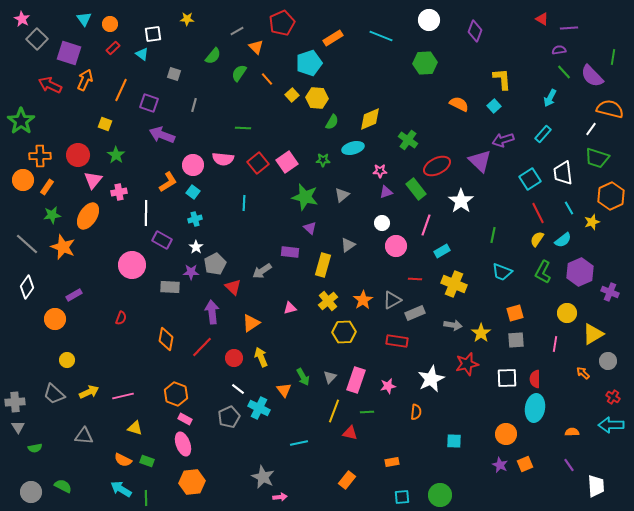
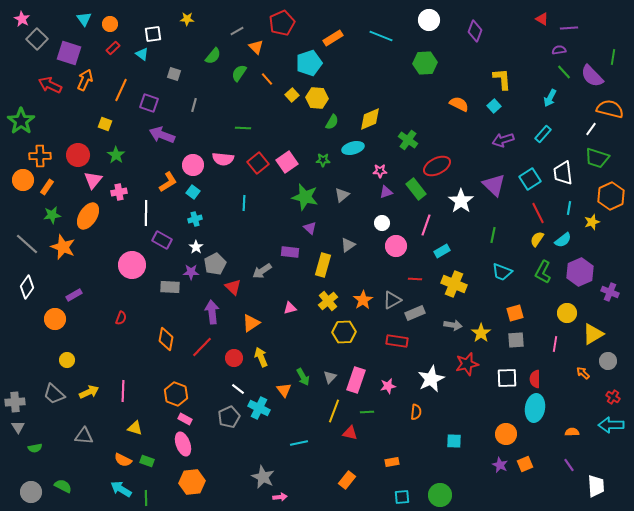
purple triangle at (480, 161): moved 14 px right, 24 px down
cyan line at (569, 208): rotated 40 degrees clockwise
pink line at (123, 396): moved 5 px up; rotated 75 degrees counterclockwise
